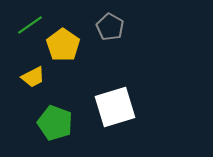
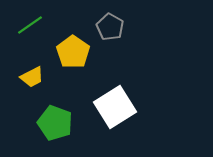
yellow pentagon: moved 10 px right, 7 px down
yellow trapezoid: moved 1 px left
white square: rotated 15 degrees counterclockwise
